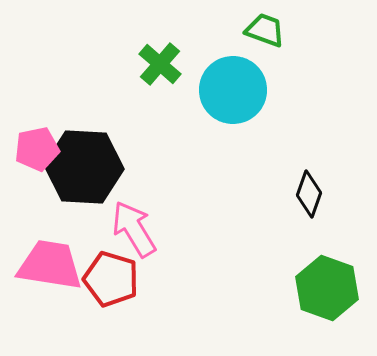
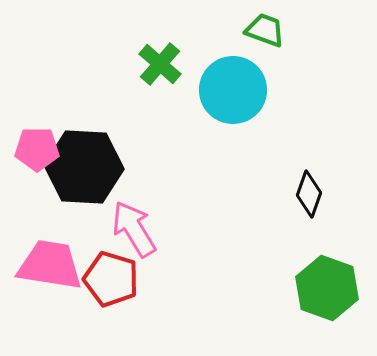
pink pentagon: rotated 12 degrees clockwise
